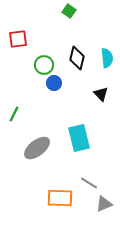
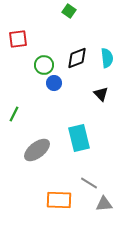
black diamond: rotated 55 degrees clockwise
gray ellipse: moved 2 px down
orange rectangle: moved 1 px left, 2 px down
gray triangle: rotated 18 degrees clockwise
